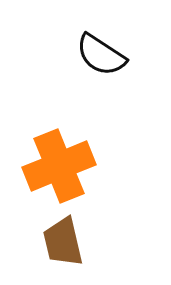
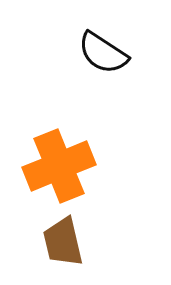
black semicircle: moved 2 px right, 2 px up
